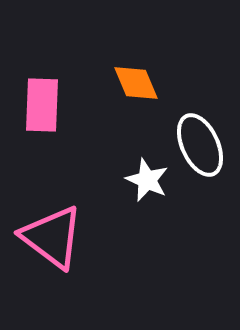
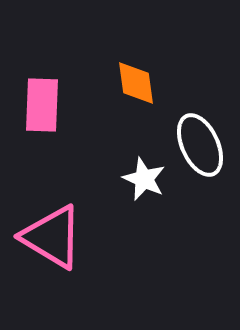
orange diamond: rotated 15 degrees clockwise
white star: moved 3 px left, 1 px up
pink triangle: rotated 6 degrees counterclockwise
